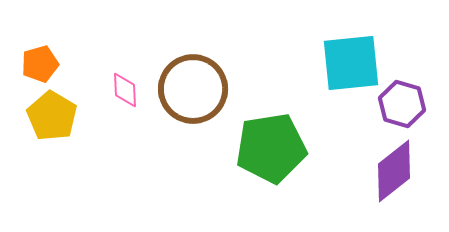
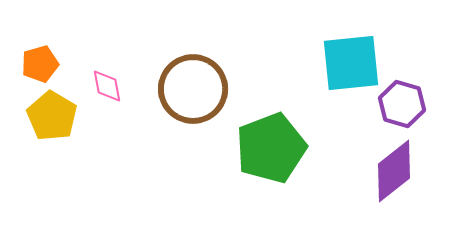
pink diamond: moved 18 px left, 4 px up; rotated 9 degrees counterclockwise
green pentagon: rotated 12 degrees counterclockwise
